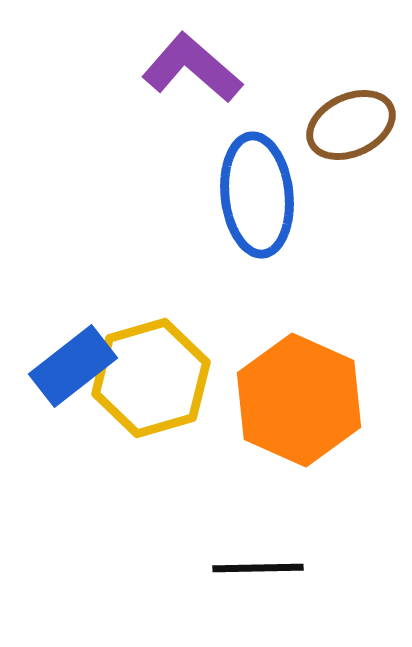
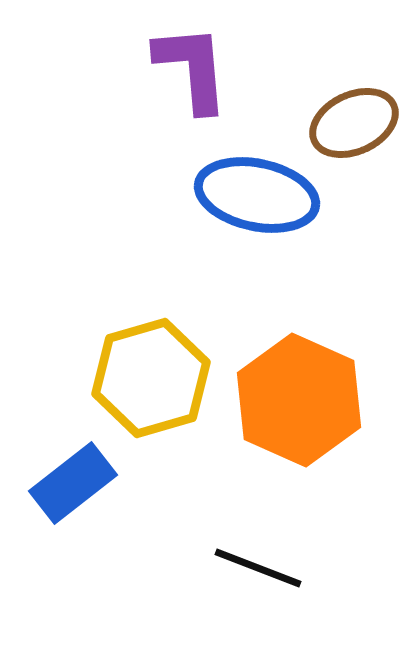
purple L-shape: rotated 44 degrees clockwise
brown ellipse: moved 3 px right, 2 px up
blue ellipse: rotated 72 degrees counterclockwise
blue rectangle: moved 117 px down
black line: rotated 22 degrees clockwise
